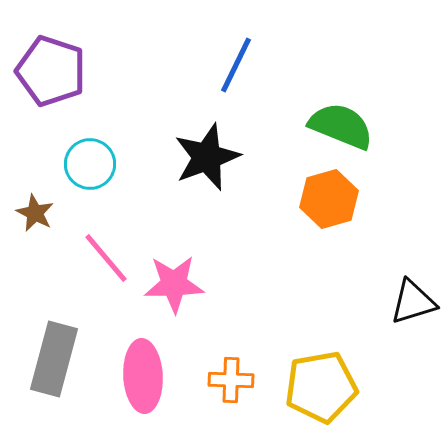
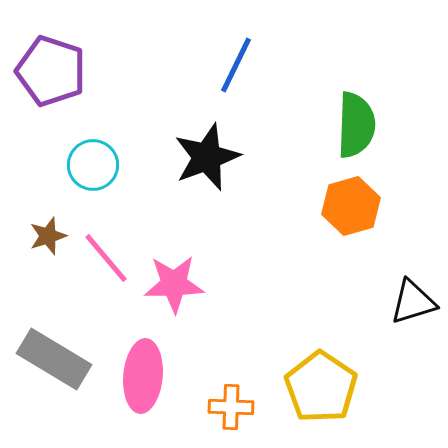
green semicircle: moved 15 px right, 1 px up; rotated 70 degrees clockwise
cyan circle: moved 3 px right, 1 px down
orange hexagon: moved 22 px right, 7 px down
brown star: moved 13 px right, 23 px down; rotated 27 degrees clockwise
gray rectangle: rotated 74 degrees counterclockwise
pink ellipse: rotated 8 degrees clockwise
orange cross: moved 27 px down
yellow pentagon: rotated 28 degrees counterclockwise
